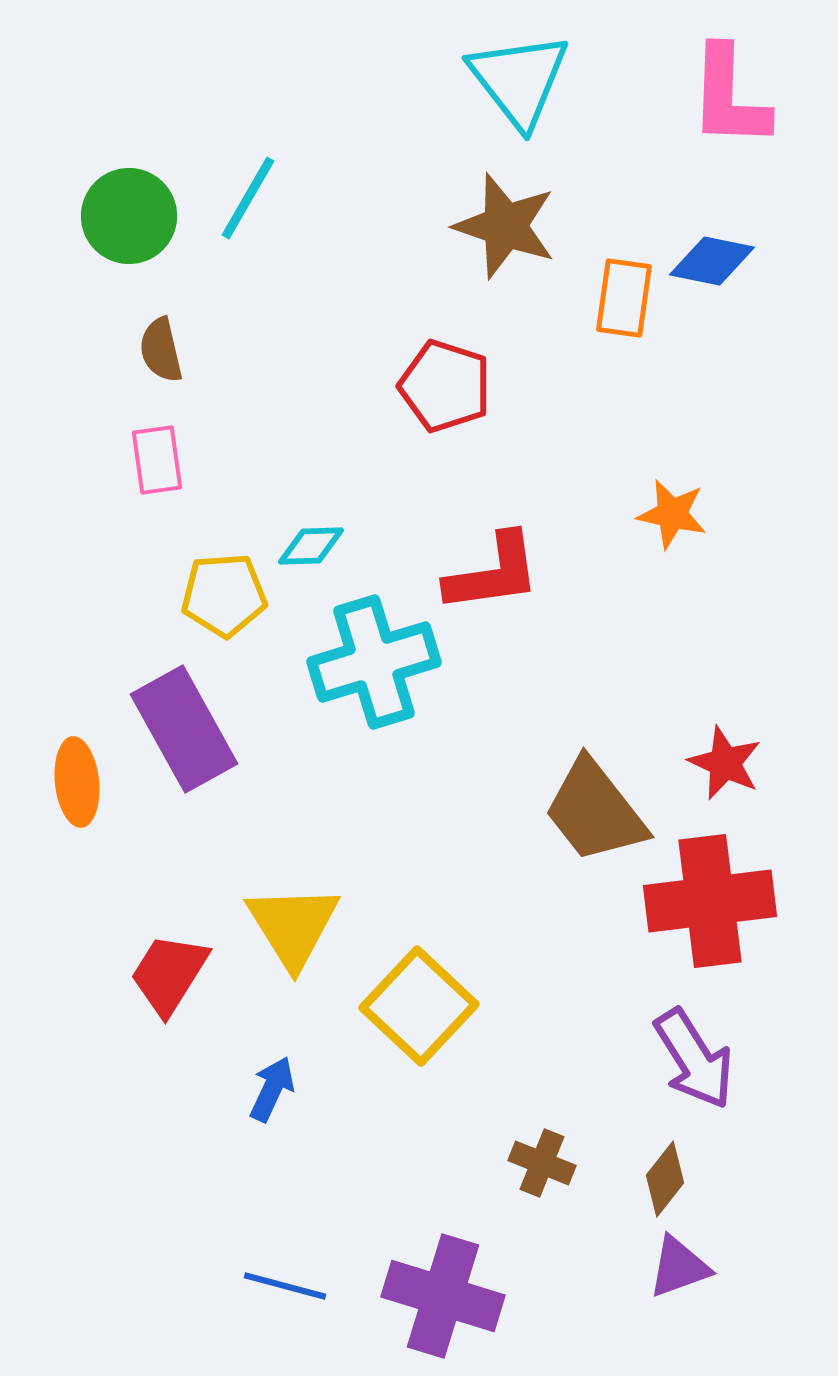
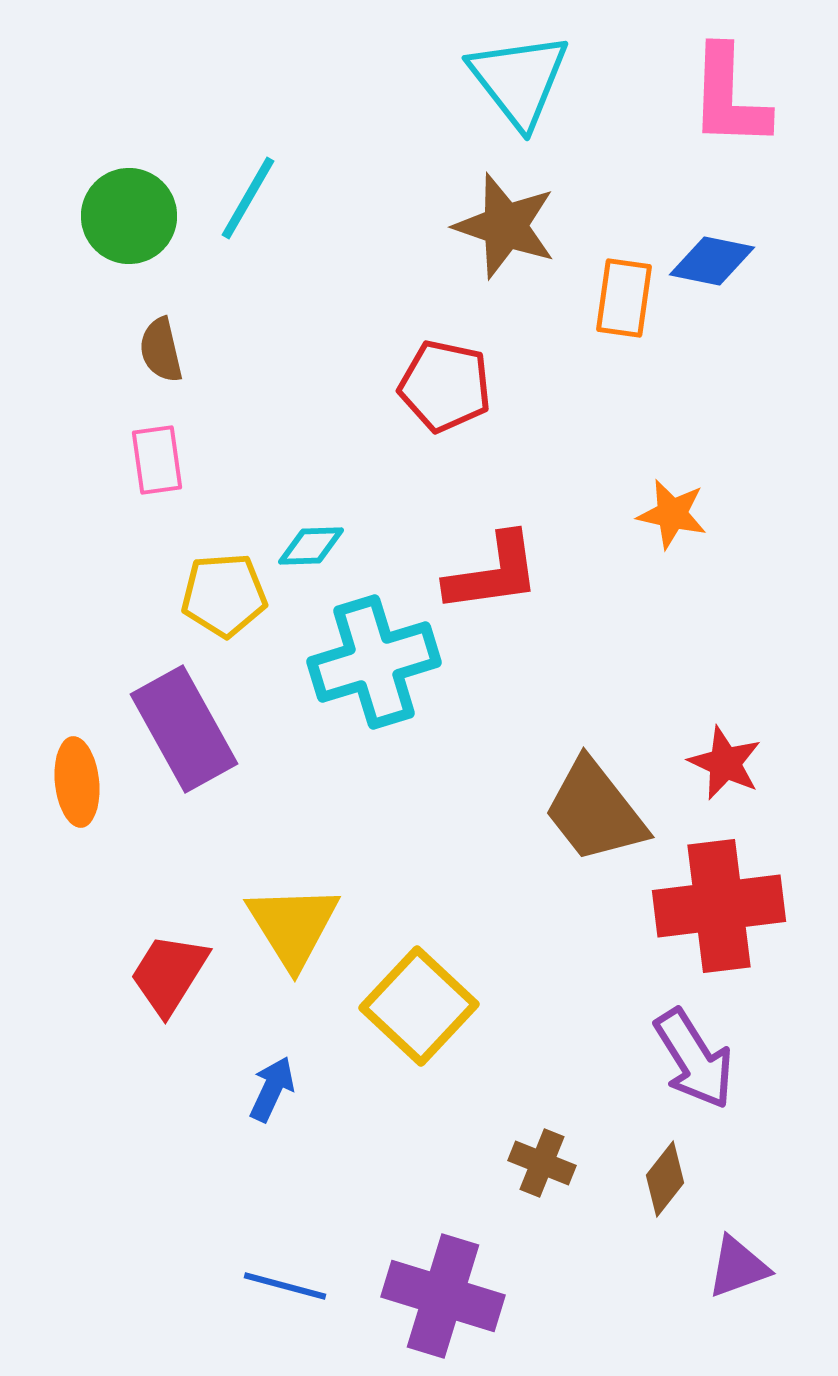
red pentagon: rotated 6 degrees counterclockwise
red cross: moved 9 px right, 5 px down
purple triangle: moved 59 px right
